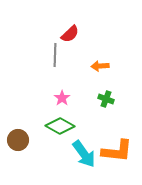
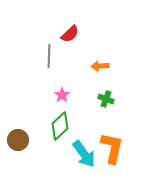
gray line: moved 6 px left, 1 px down
pink star: moved 3 px up
green diamond: rotated 72 degrees counterclockwise
orange L-shape: moved 5 px left, 3 px up; rotated 84 degrees counterclockwise
